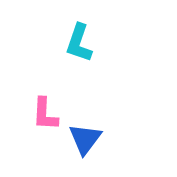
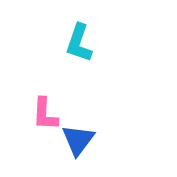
blue triangle: moved 7 px left, 1 px down
